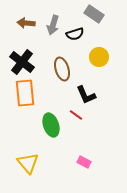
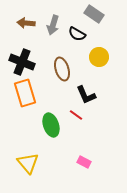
black semicircle: moved 2 px right; rotated 48 degrees clockwise
black cross: rotated 15 degrees counterclockwise
orange rectangle: rotated 12 degrees counterclockwise
